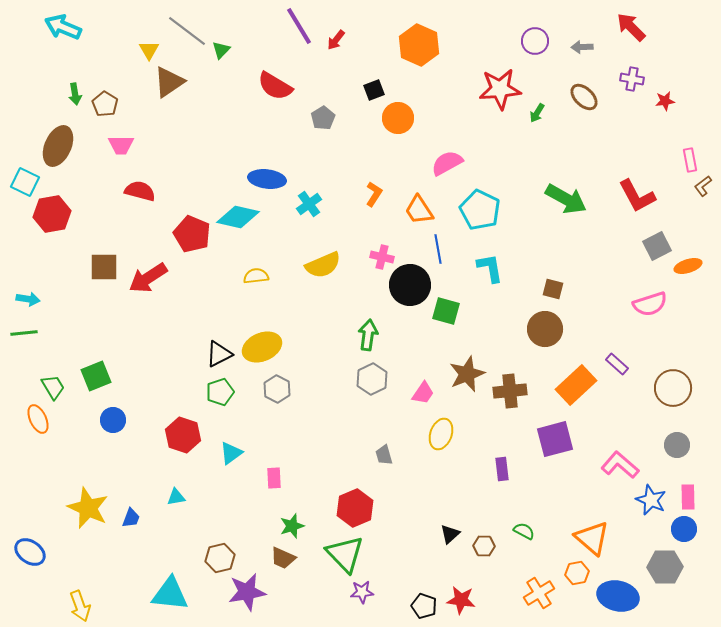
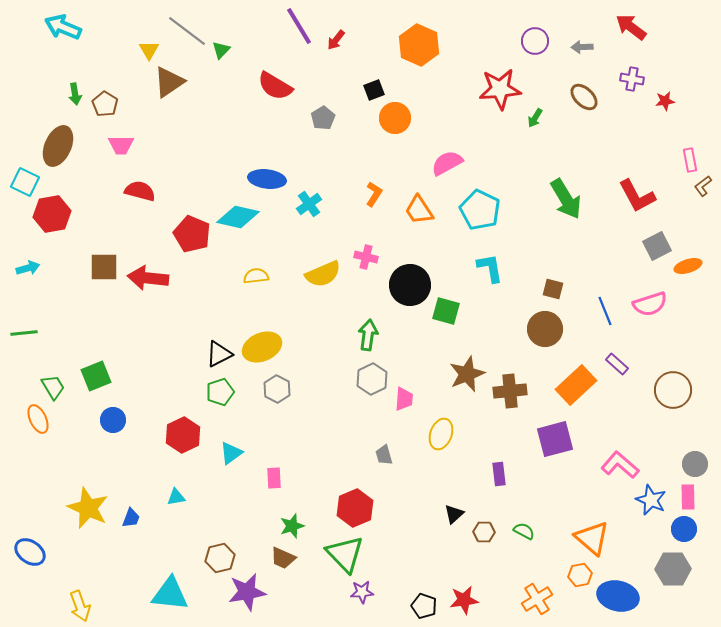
red arrow at (631, 27): rotated 8 degrees counterclockwise
green arrow at (537, 113): moved 2 px left, 5 px down
orange circle at (398, 118): moved 3 px left
green arrow at (566, 199): rotated 30 degrees clockwise
blue line at (438, 249): moved 167 px right, 62 px down; rotated 12 degrees counterclockwise
pink cross at (382, 257): moved 16 px left
yellow semicircle at (323, 265): moved 9 px down
red arrow at (148, 278): rotated 39 degrees clockwise
cyan arrow at (28, 299): moved 31 px up; rotated 25 degrees counterclockwise
brown circle at (673, 388): moved 2 px down
pink trapezoid at (423, 393): moved 19 px left, 6 px down; rotated 30 degrees counterclockwise
red hexagon at (183, 435): rotated 16 degrees clockwise
gray circle at (677, 445): moved 18 px right, 19 px down
purple rectangle at (502, 469): moved 3 px left, 5 px down
black triangle at (450, 534): moved 4 px right, 20 px up
brown hexagon at (484, 546): moved 14 px up
gray hexagon at (665, 567): moved 8 px right, 2 px down
orange hexagon at (577, 573): moved 3 px right, 2 px down
orange cross at (539, 593): moved 2 px left, 6 px down
red star at (461, 600): moved 3 px right; rotated 16 degrees counterclockwise
